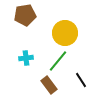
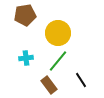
yellow circle: moved 7 px left
